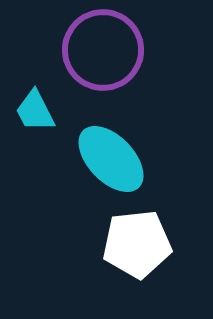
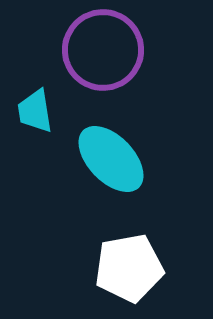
cyan trapezoid: rotated 18 degrees clockwise
white pentagon: moved 8 px left, 24 px down; rotated 4 degrees counterclockwise
